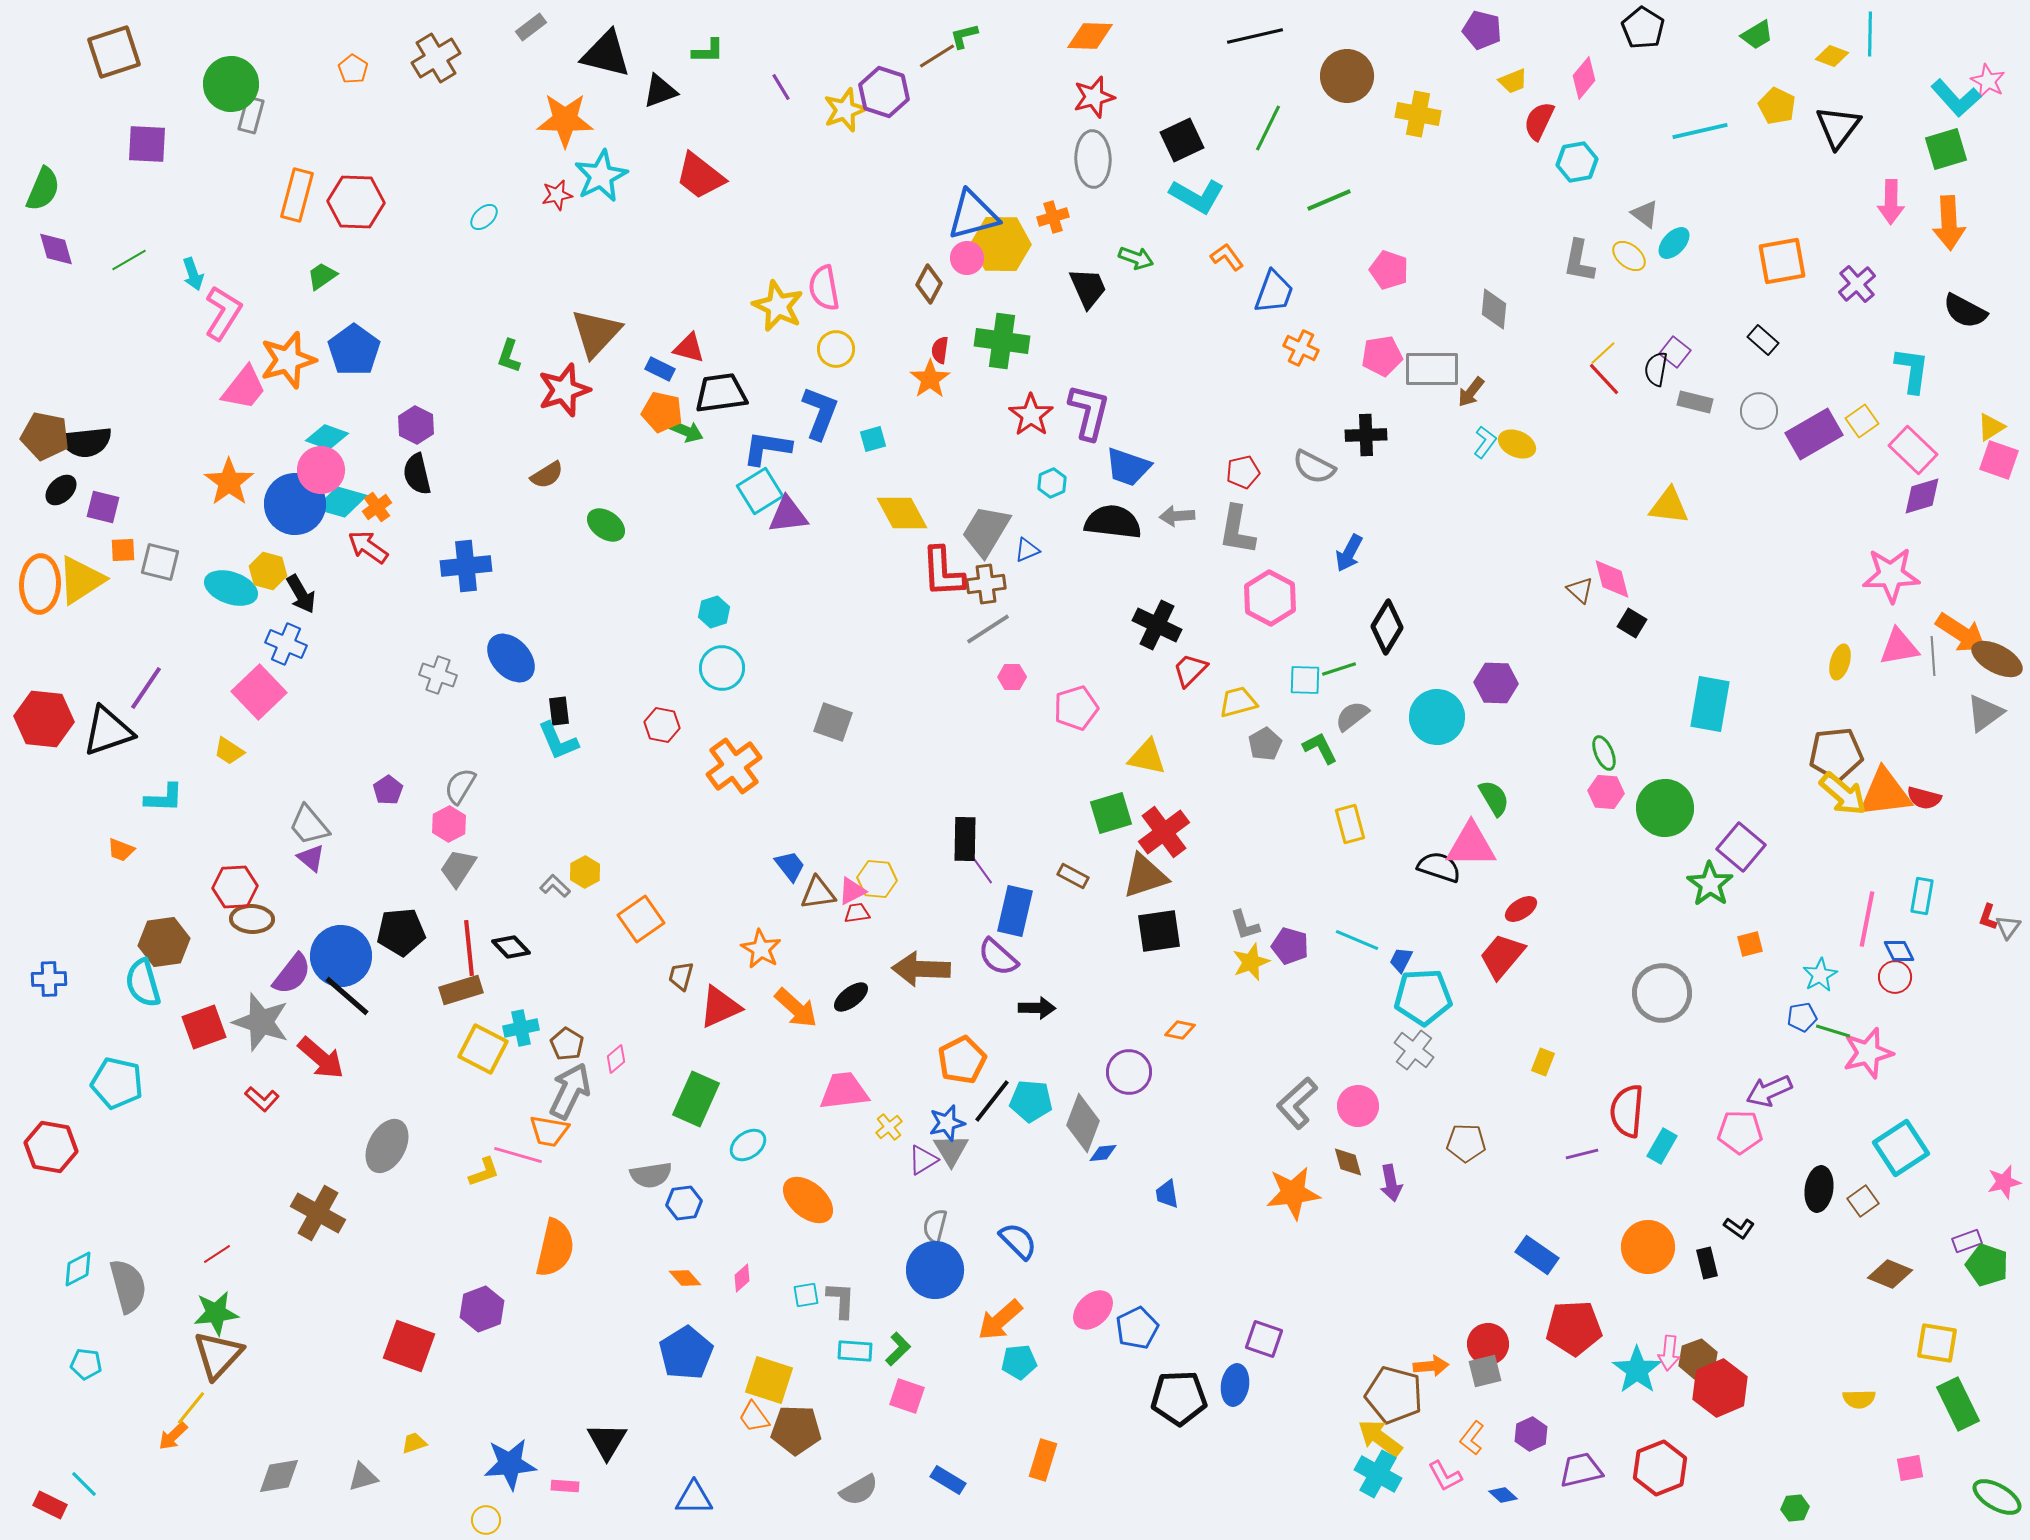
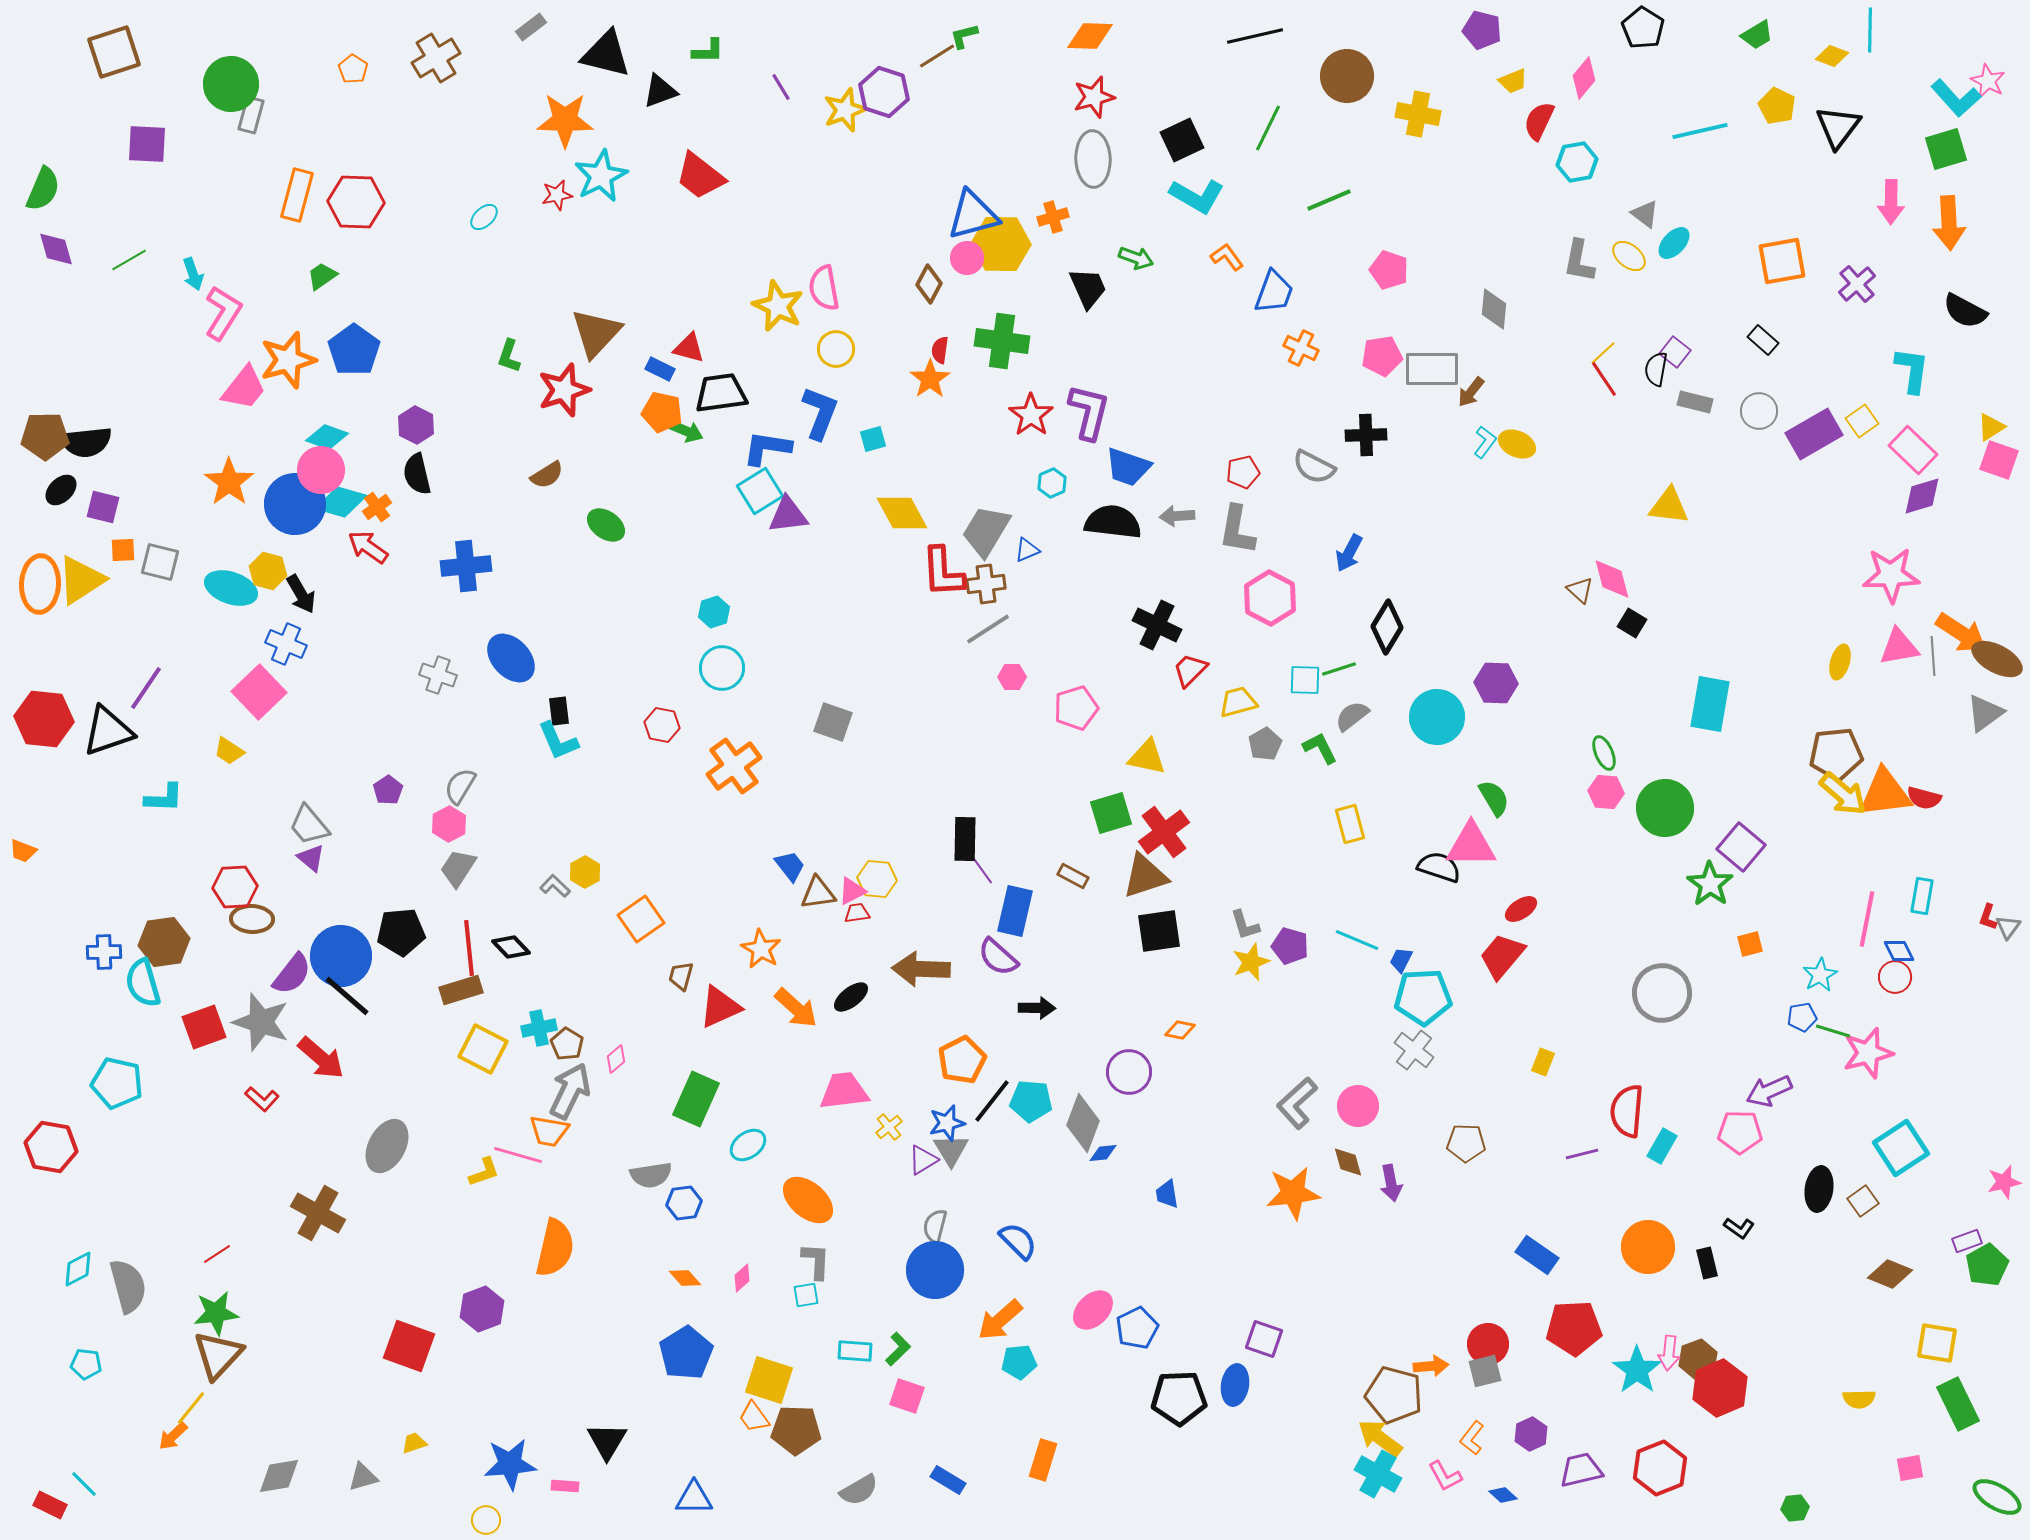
cyan line at (1870, 34): moved 4 px up
red line at (1604, 379): rotated 9 degrees clockwise
brown pentagon at (45, 436): rotated 12 degrees counterclockwise
orange trapezoid at (121, 850): moved 98 px left, 1 px down
blue cross at (49, 979): moved 55 px right, 27 px up
cyan cross at (521, 1028): moved 18 px right
green pentagon at (1987, 1265): rotated 24 degrees clockwise
gray L-shape at (841, 1300): moved 25 px left, 39 px up
